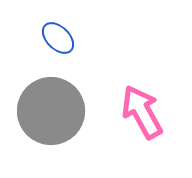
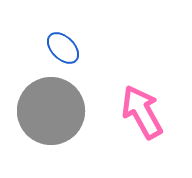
blue ellipse: moved 5 px right, 10 px down
